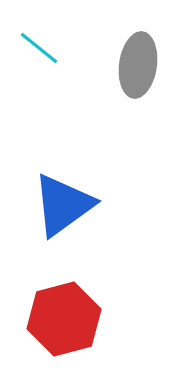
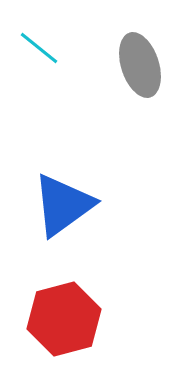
gray ellipse: moved 2 px right; rotated 26 degrees counterclockwise
